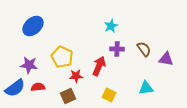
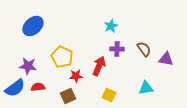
purple star: moved 1 px left, 1 px down
